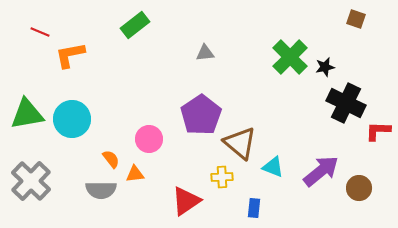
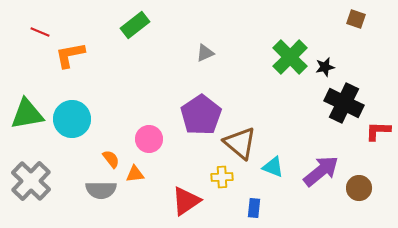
gray triangle: rotated 18 degrees counterclockwise
black cross: moved 2 px left
